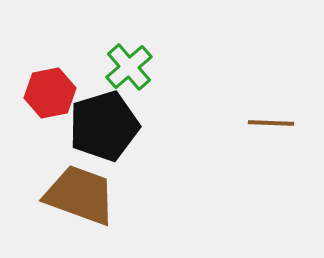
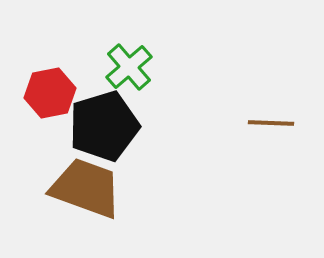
brown trapezoid: moved 6 px right, 7 px up
